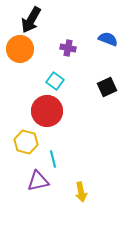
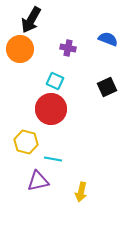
cyan square: rotated 12 degrees counterclockwise
red circle: moved 4 px right, 2 px up
cyan line: rotated 66 degrees counterclockwise
yellow arrow: rotated 24 degrees clockwise
